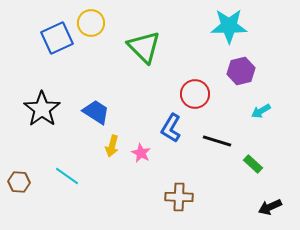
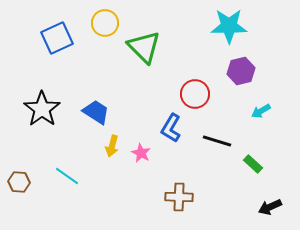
yellow circle: moved 14 px right
